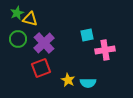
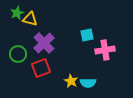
green circle: moved 15 px down
yellow star: moved 3 px right, 1 px down
